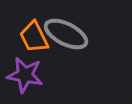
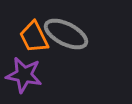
purple star: moved 1 px left
